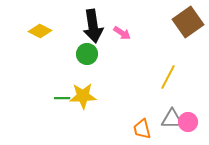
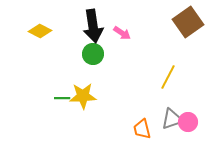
green circle: moved 6 px right
gray triangle: rotated 20 degrees counterclockwise
